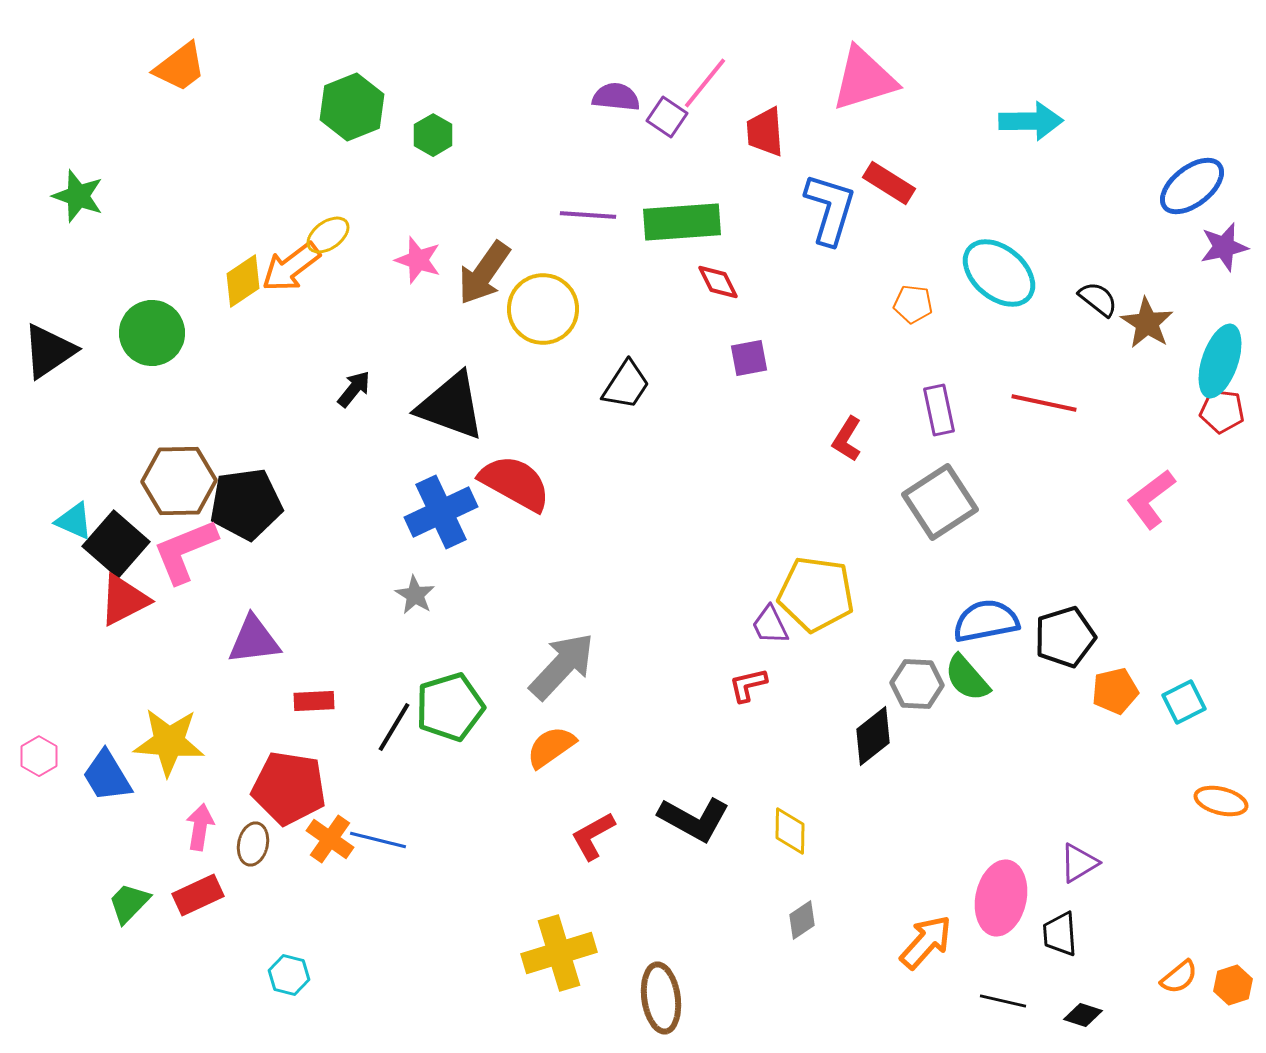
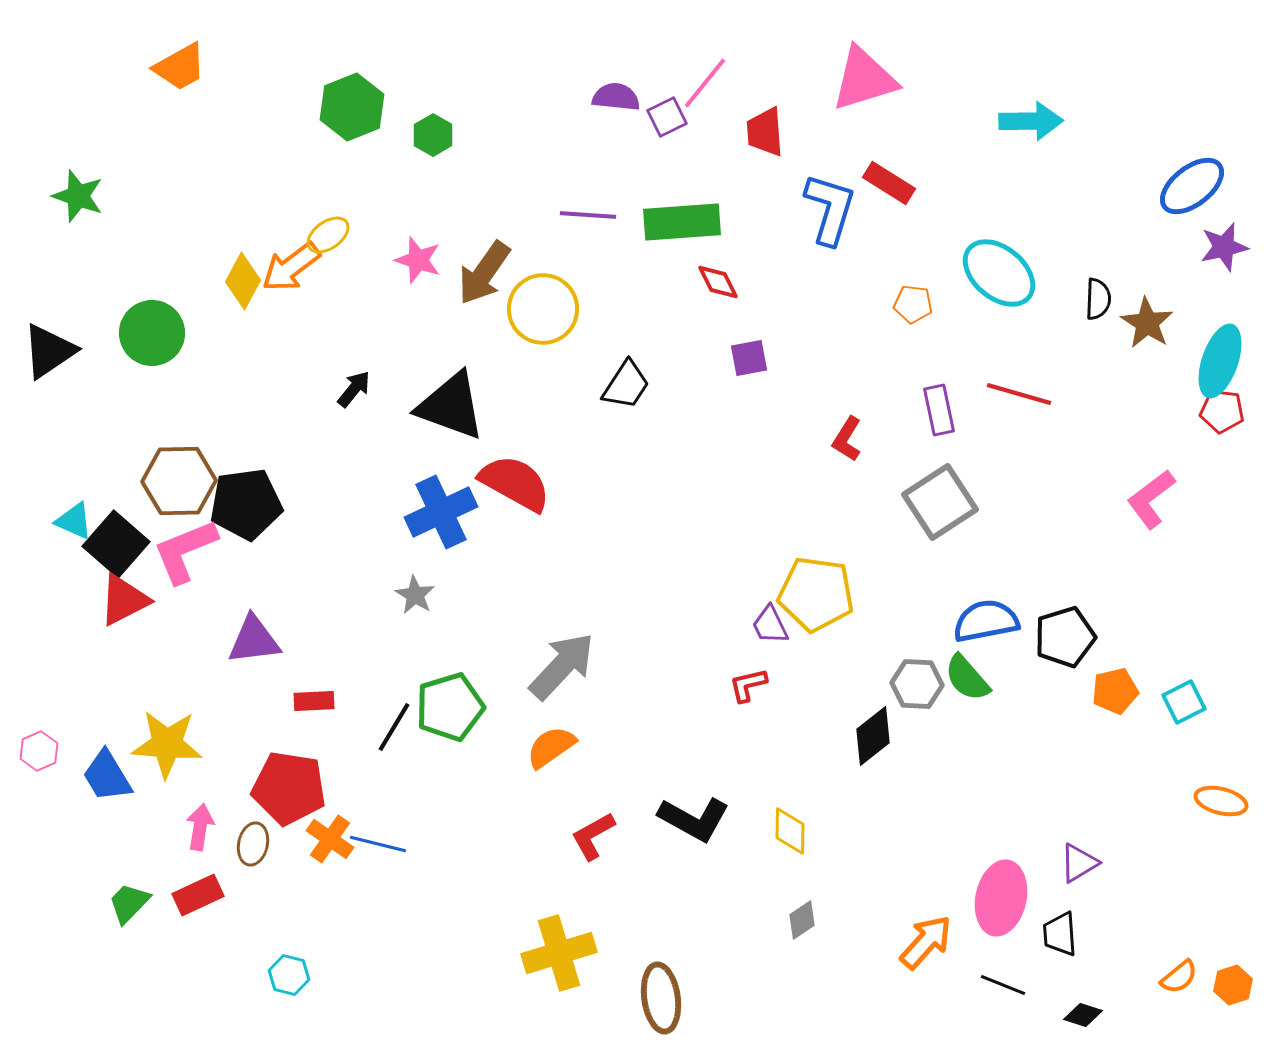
orange trapezoid at (180, 67): rotated 8 degrees clockwise
purple square at (667, 117): rotated 30 degrees clockwise
yellow diamond at (243, 281): rotated 28 degrees counterclockwise
black semicircle at (1098, 299): rotated 54 degrees clockwise
red line at (1044, 403): moved 25 px left, 9 px up; rotated 4 degrees clockwise
yellow star at (169, 742): moved 2 px left, 2 px down
pink hexagon at (39, 756): moved 5 px up; rotated 6 degrees clockwise
blue line at (378, 840): moved 4 px down
black line at (1003, 1001): moved 16 px up; rotated 9 degrees clockwise
